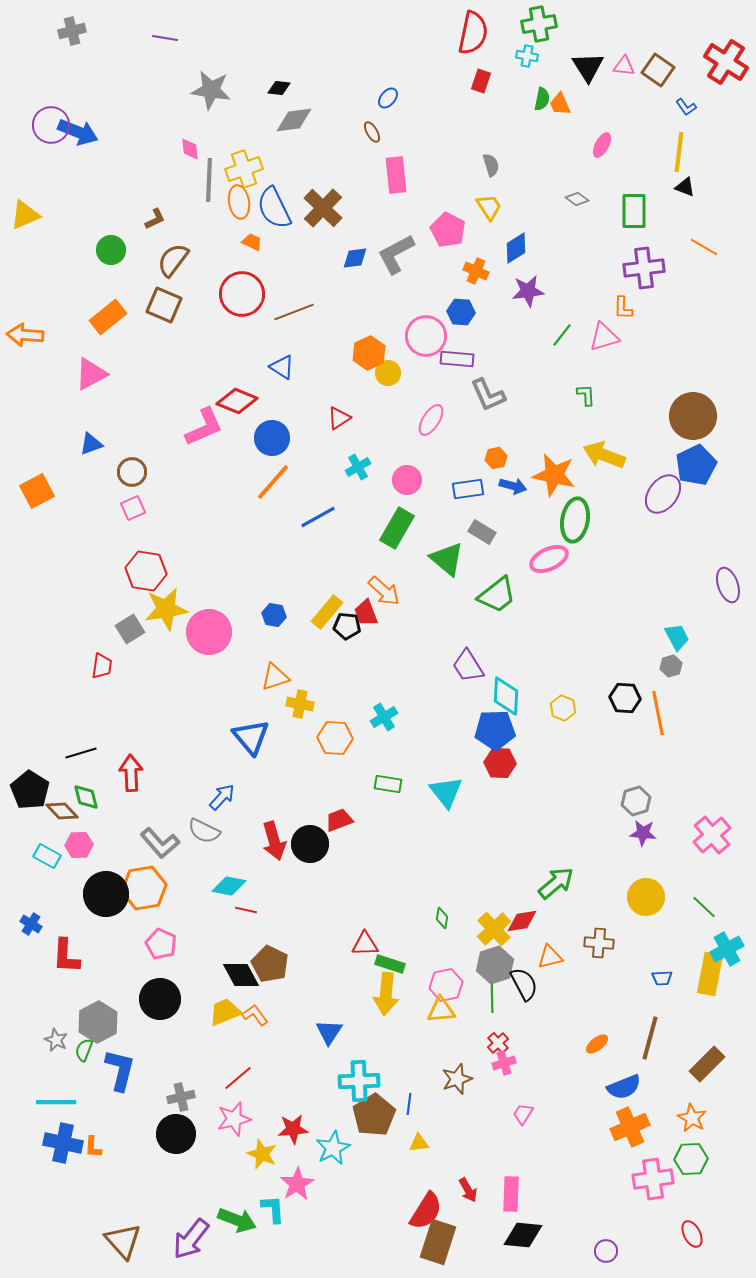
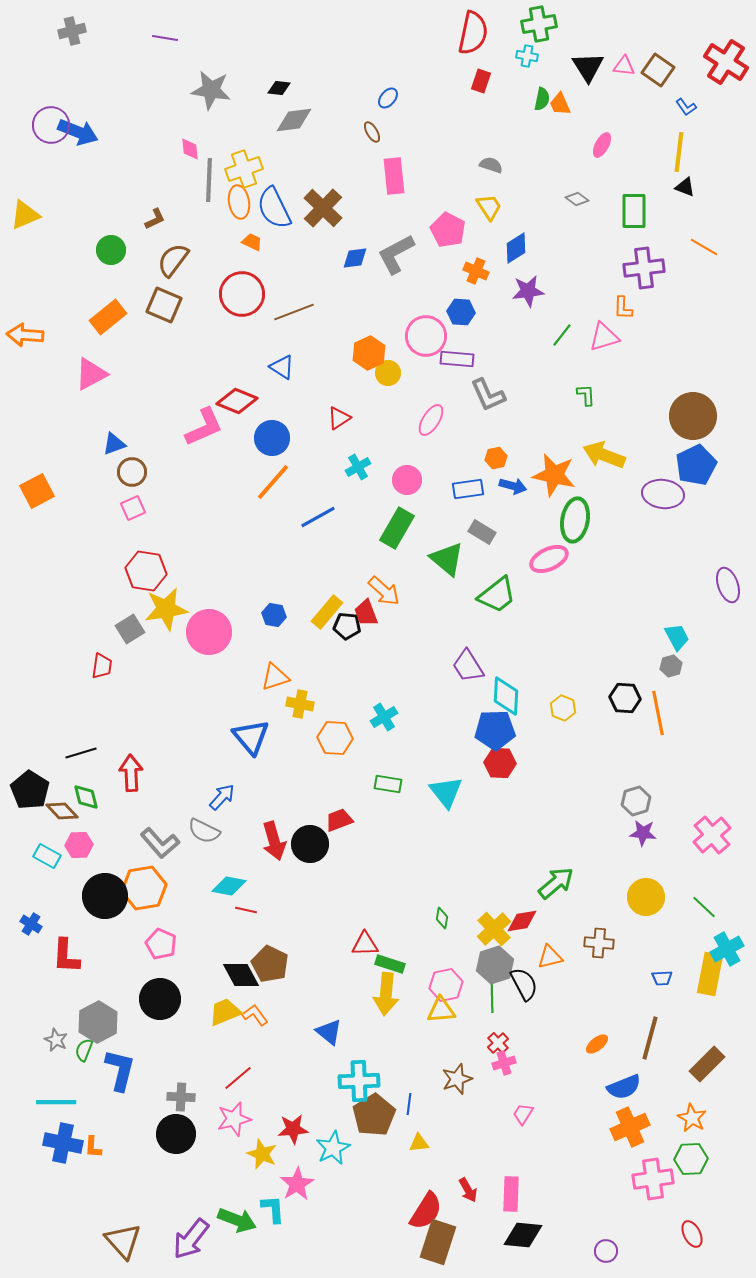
gray semicircle at (491, 165): rotated 55 degrees counterclockwise
pink rectangle at (396, 175): moved 2 px left, 1 px down
blue triangle at (91, 444): moved 23 px right
purple ellipse at (663, 494): rotated 60 degrees clockwise
black circle at (106, 894): moved 1 px left, 2 px down
blue triangle at (329, 1032): rotated 24 degrees counterclockwise
gray cross at (181, 1097): rotated 16 degrees clockwise
